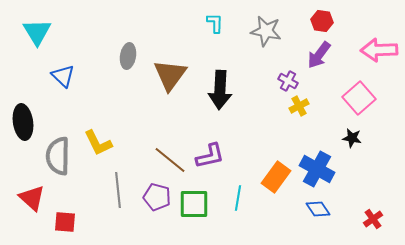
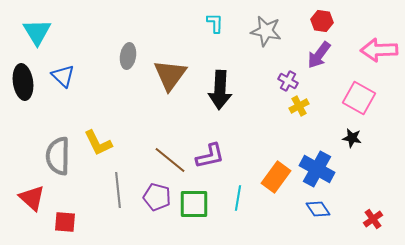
pink square: rotated 20 degrees counterclockwise
black ellipse: moved 40 px up
